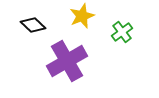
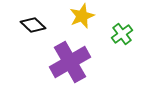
green cross: moved 2 px down
purple cross: moved 3 px right, 1 px down
